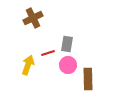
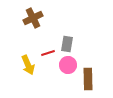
yellow arrow: rotated 138 degrees clockwise
